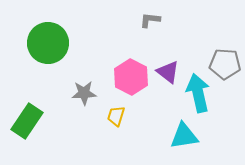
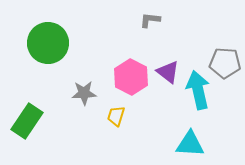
gray pentagon: moved 1 px up
cyan arrow: moved 3 px up
cyan triangle: moved 6 px right, 8 px down; rotated 12 degrees clockwise
